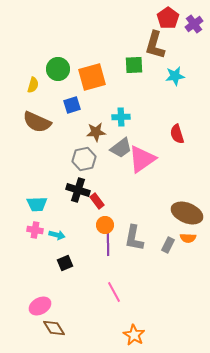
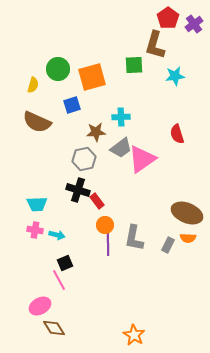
pink line: moved 55 px left, 12 px up
